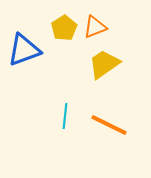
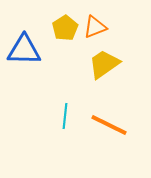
yellow pentagon: moved 1 px right
blue triangle: rotated 21 degrees clockwise
